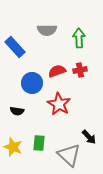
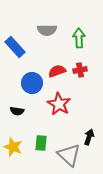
black arrow: rotated 119 degrees counterclockwise
green rectangle: moved 2 px right
